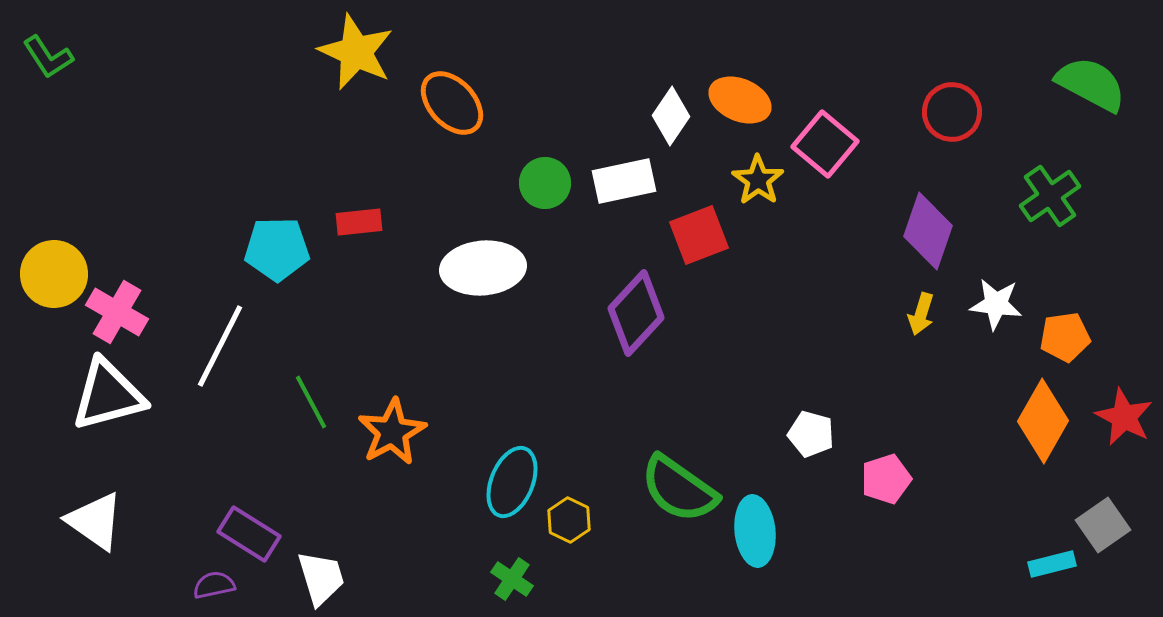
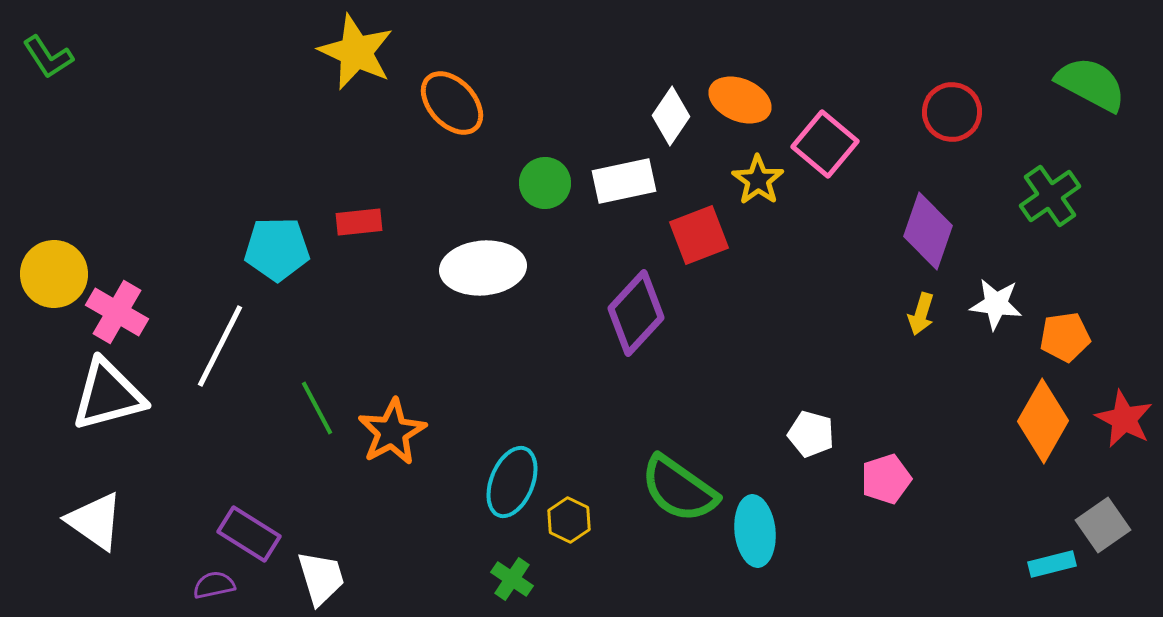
green line at (311, 402): moved 6 px right, 6 px down
red star at (1124, 417): moved 2 px down
